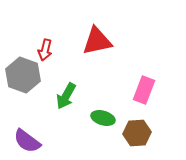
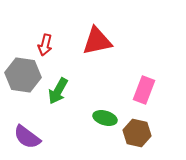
red arrow: moved 5 px up
gray hexagon: rotated 12 degrees counterclockwise
green arrow: moved 8 px left, 5 px up
green ellipse: moved 2 px right
brown hexagon: rotated 16 degrees clockwise
purple semicircle: moved 4 px up
